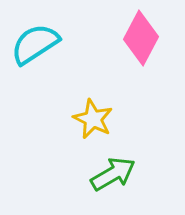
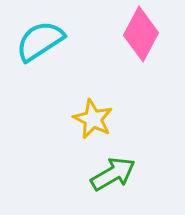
pink diamond: moved 4 px up
cyan semicircle: moved 5 px right, 3 px up
